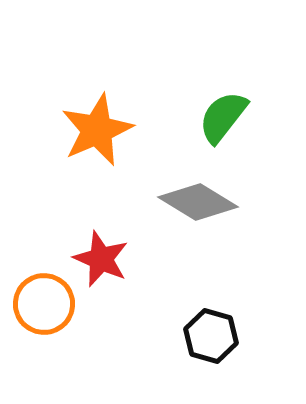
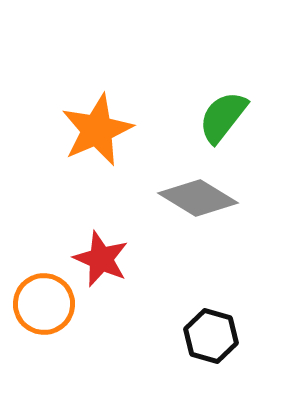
gray diamond: moved 4 px up
